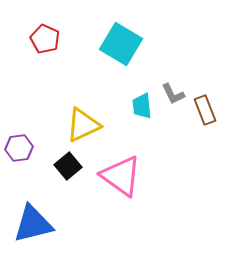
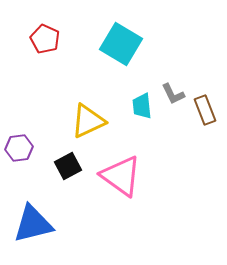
yellow triangle: moved 5 px right, 4 px up
black square: rotated 12 degrees clockwise
